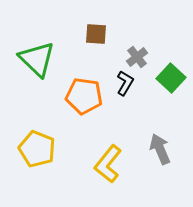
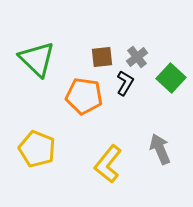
brown square: moved 6 px right, 23 px down; rotated 10 degrees counterclockwise
